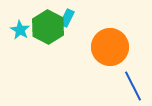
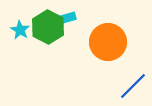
cyan rectangle: rotated 48 degrees clockwise
orange circle: moved 2 px left, 5 px up
blue line: rotated 72 degrees clockwise
